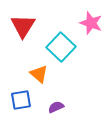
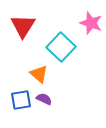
purple semicircle: moved 12 px left, 8 px up; rotated 49 degrees clockwise
